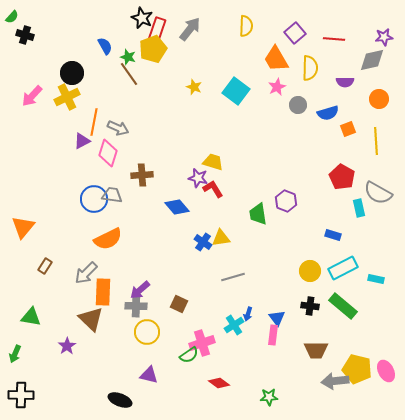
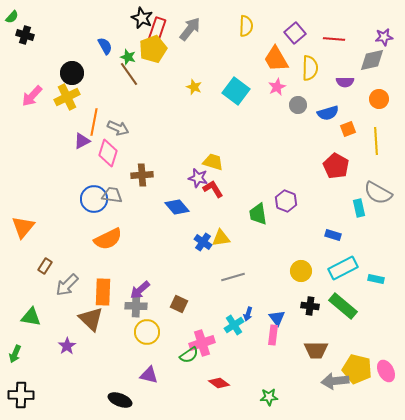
red pentagon at (342, 177): moved 6 px left, 11 px up
yellow circle at (310, 271): moved 9 px left
gray arrow at (86, 273): moved 19 px left, 12 px down
